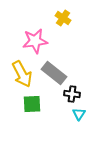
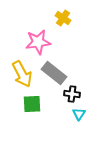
pink star: moved 3 px right, 1 px down
